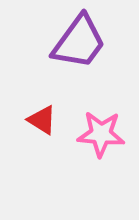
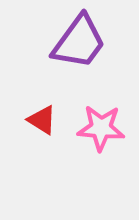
pink star: moved 6 px up
